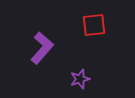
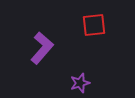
purple star: moved 4 px down
